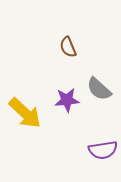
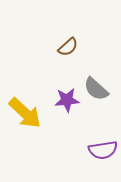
brown semicircle: rotated 110 degrees counterclockwise
gray semicircle: moved 3 px left
